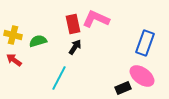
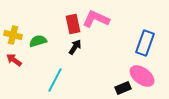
cyan line: moved 4 px left, 2 px down
